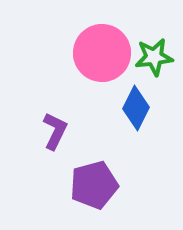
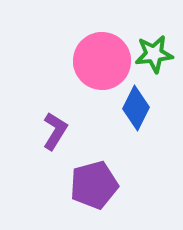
pink circle: moved 8 px down
green star: moved 3 px up
purple L-shape: rotated 6 degrees clockwise
